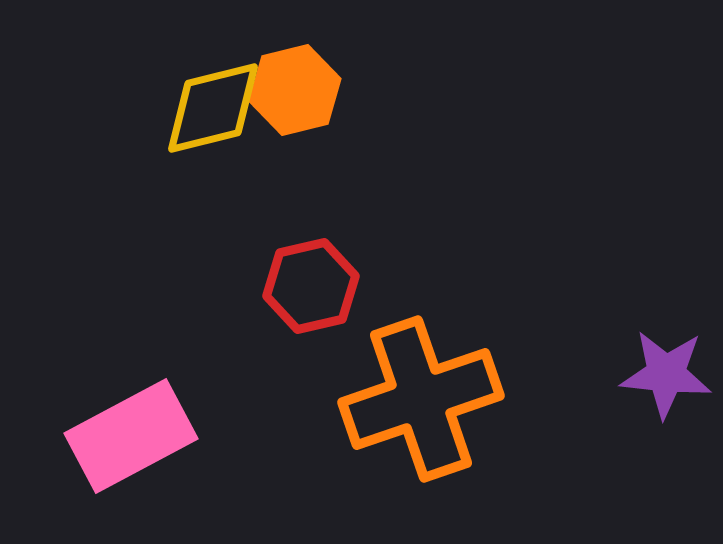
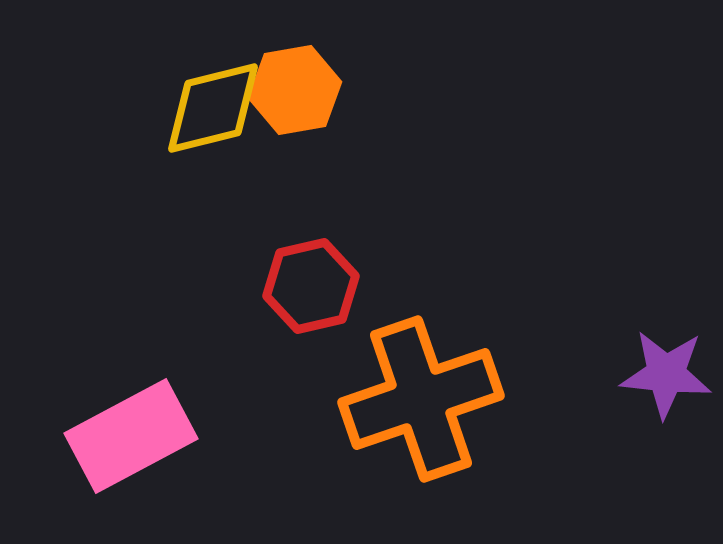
orange hexagon: rotated 4 degrees clockwise
